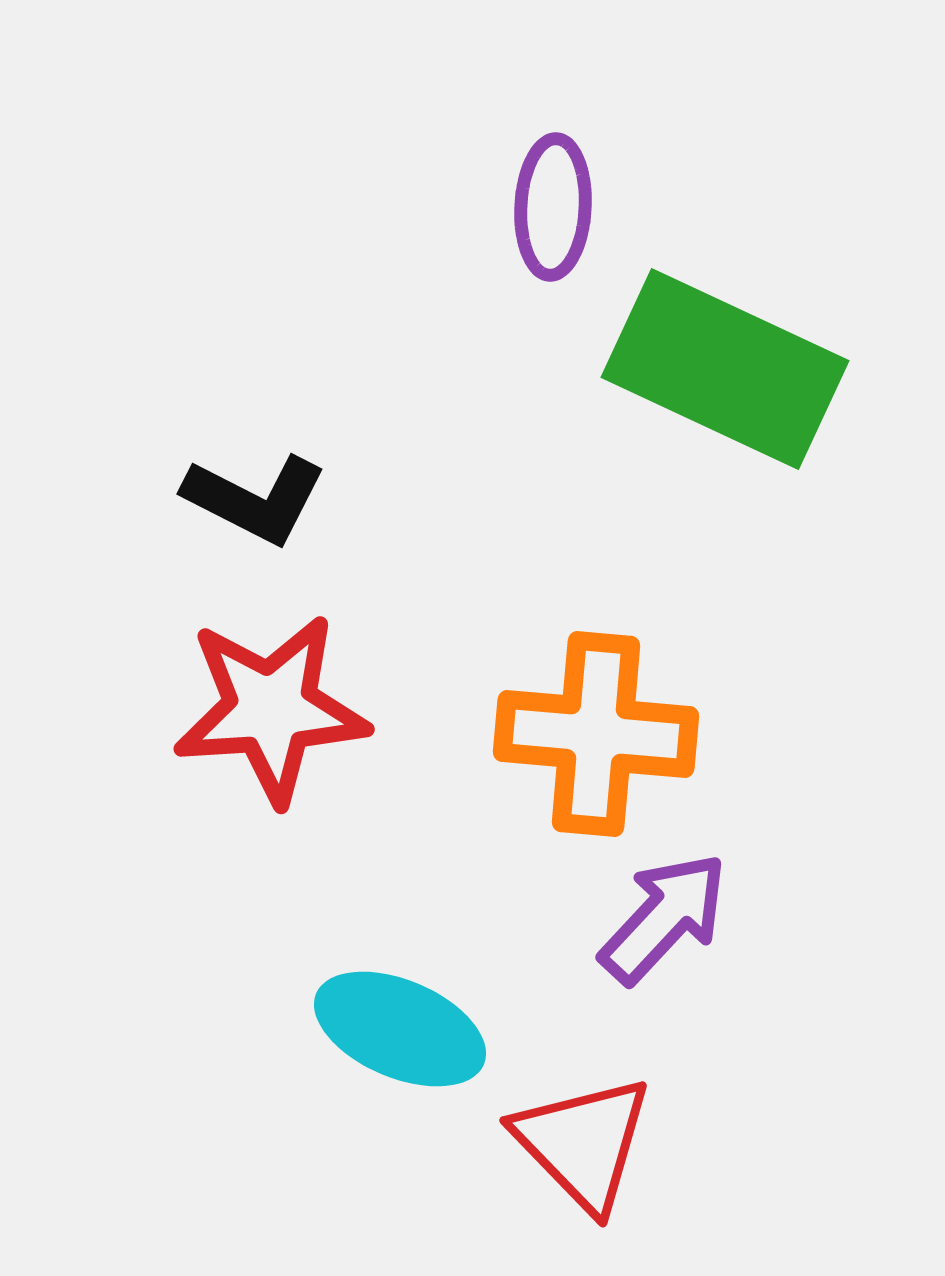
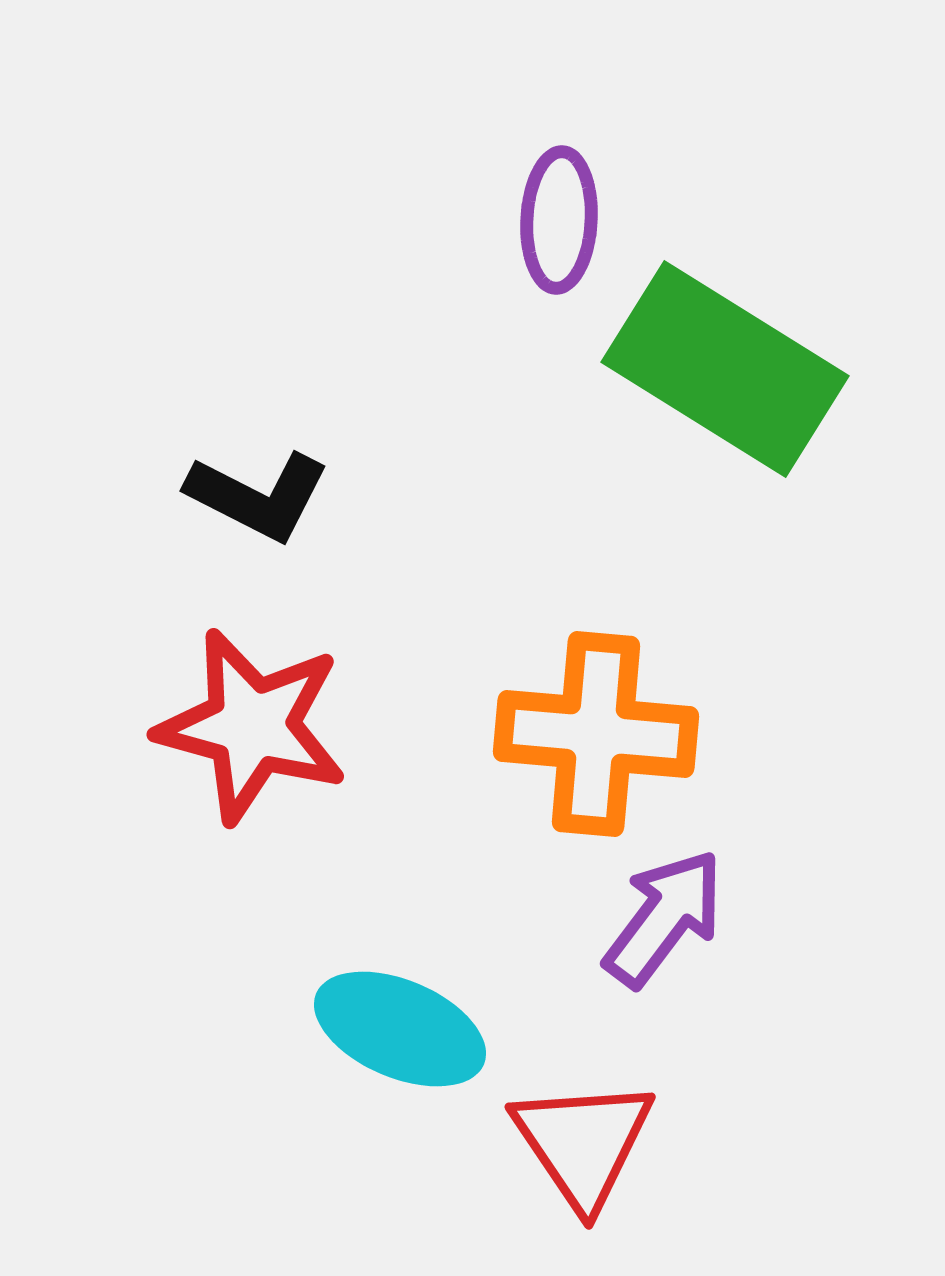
purple ellipse: moved 6 px right, 13 px down
green rectangle: rotated 7 degrees clockwise
black L-shape: moved 3 px right, 3 px up
red star: moved 19 px left, 17 px down; rotated 19 degrees clockwise
purple arrow: rotated 6 degrees counterclockwise
red triangle: rotated 10 degrees clockwise
